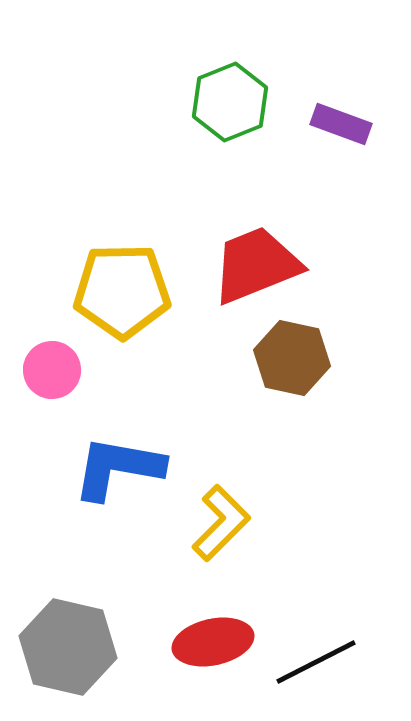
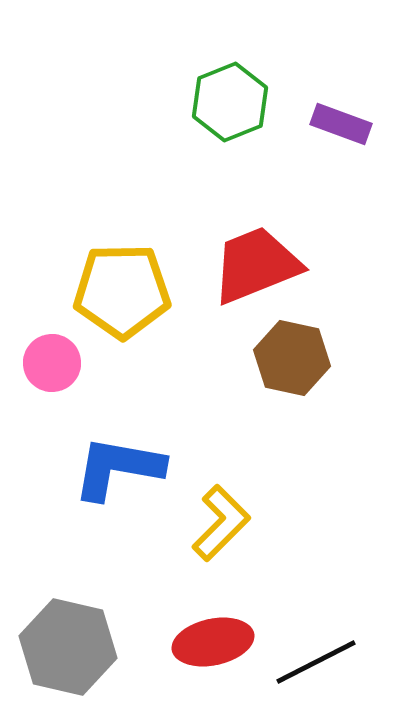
pink circle: moved 7 px up
